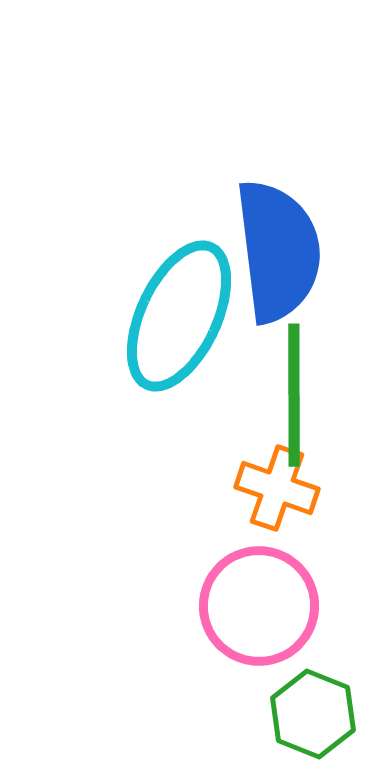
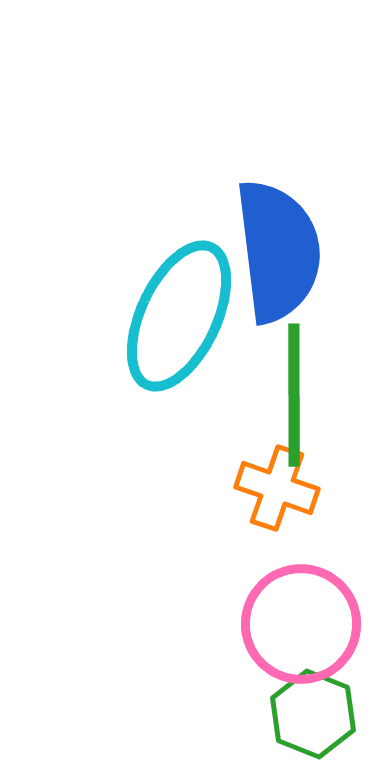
pink circle: moved 42 px right, 18 px down
